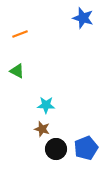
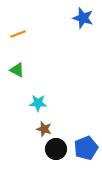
orange line: moved 2 px left
green triangle: moved 1 px up
cyan star: moved 8 px left, 2 px up
brown star: moved 2 px right
